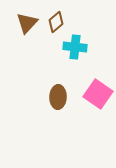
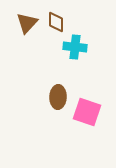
brown diamond: rotated 50 degrees counterclockwise
pink square: moved 11 px left, 18 px down; rotated 16 degrees counterclockwise
